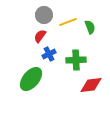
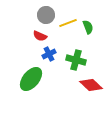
gray circle: moved 2 px right
yellow line: moved 1 px down
green semicircle: moved 2 px left
red semicircle: rotated 104 degrees counterclockwise
green cross: rotated 18 degrees clockwise
red diamond: rotated 50 degrees clockwise
